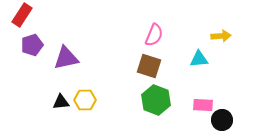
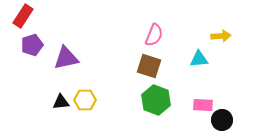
red rectangle: moved 1 px right, 1 px down
